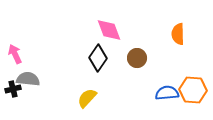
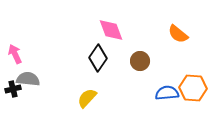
pink diamond: moved 2 px right
orange semicircle: rotated 50 degrees counterclockwise
brown circle: moved 3 px right, 3 px down
orange hexagon: moved 2 px up
